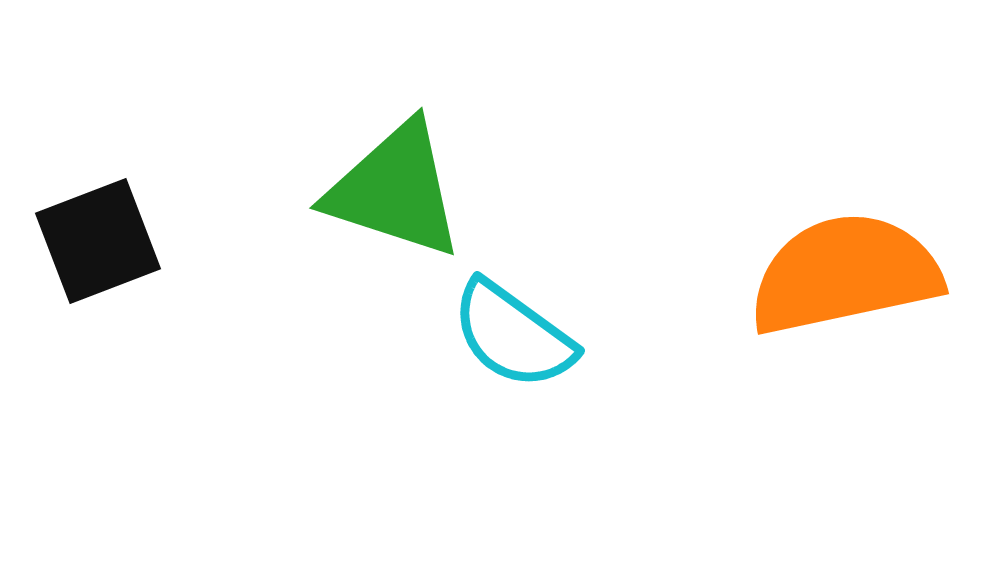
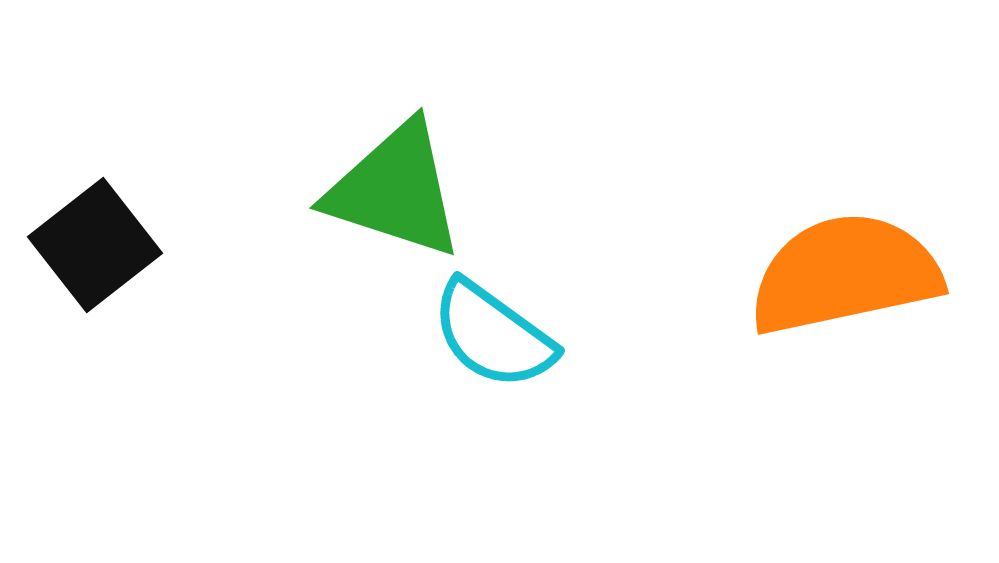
black square: moved 3 px left, 4 px down; rotated 17 degrees counterclockwise
cyan semicircle: moved 20 px left
